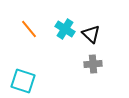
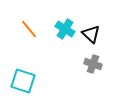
gray cross: rotated 24 degrees clockwise
